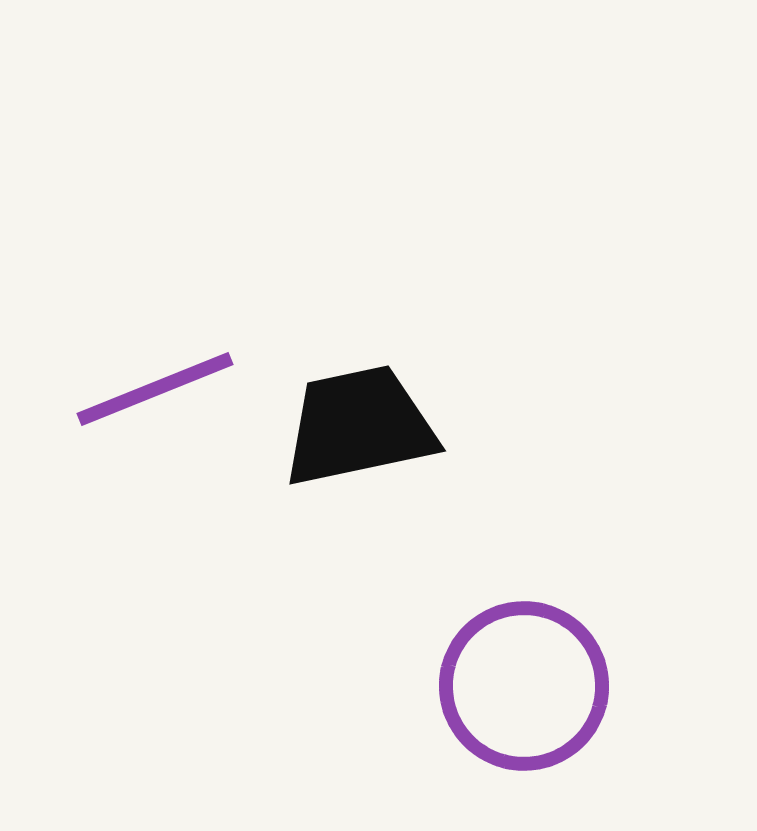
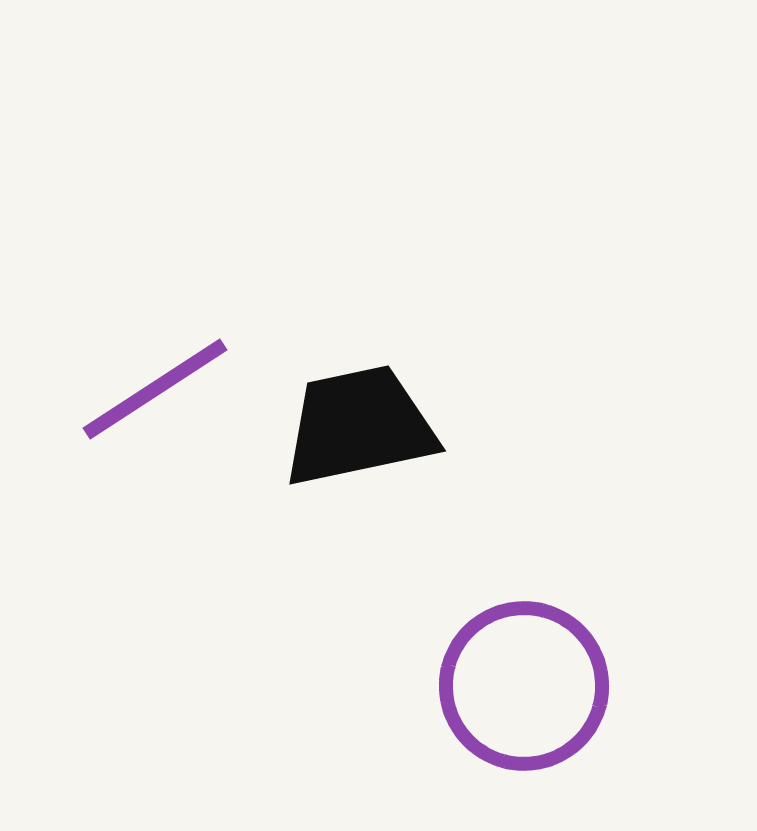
purple line: rotated 11 degrees counterclockwise
